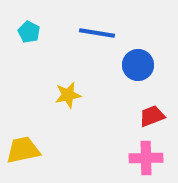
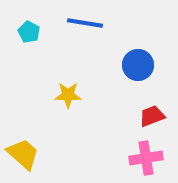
blue line: moved 12 px left, 10 px up
yellow star: rotated 12 degrees clockwise
yellow trapezoid: moved 4 px down; rotated 54 degrees clockwise
pink cross: rotated 8 degrees counterclockwise
